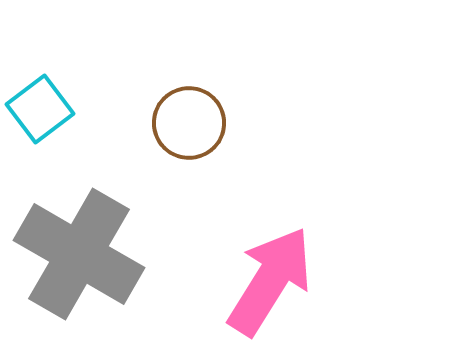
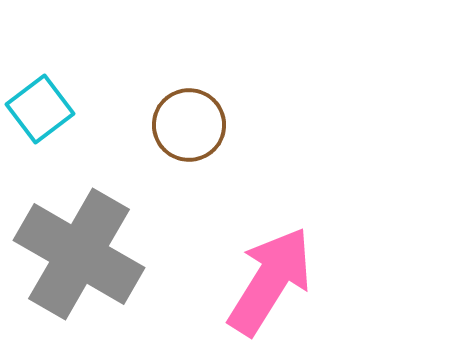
brown circle: moved 2 px down
